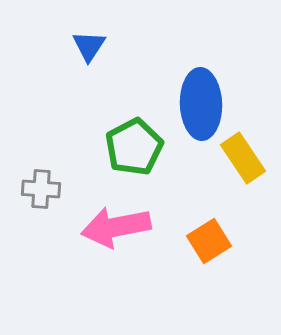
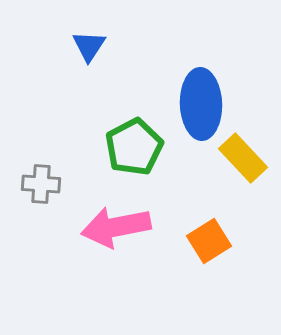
yellow rectangle: rotated 9 degrees counterclockwise
gray cross: moved 5 px up
